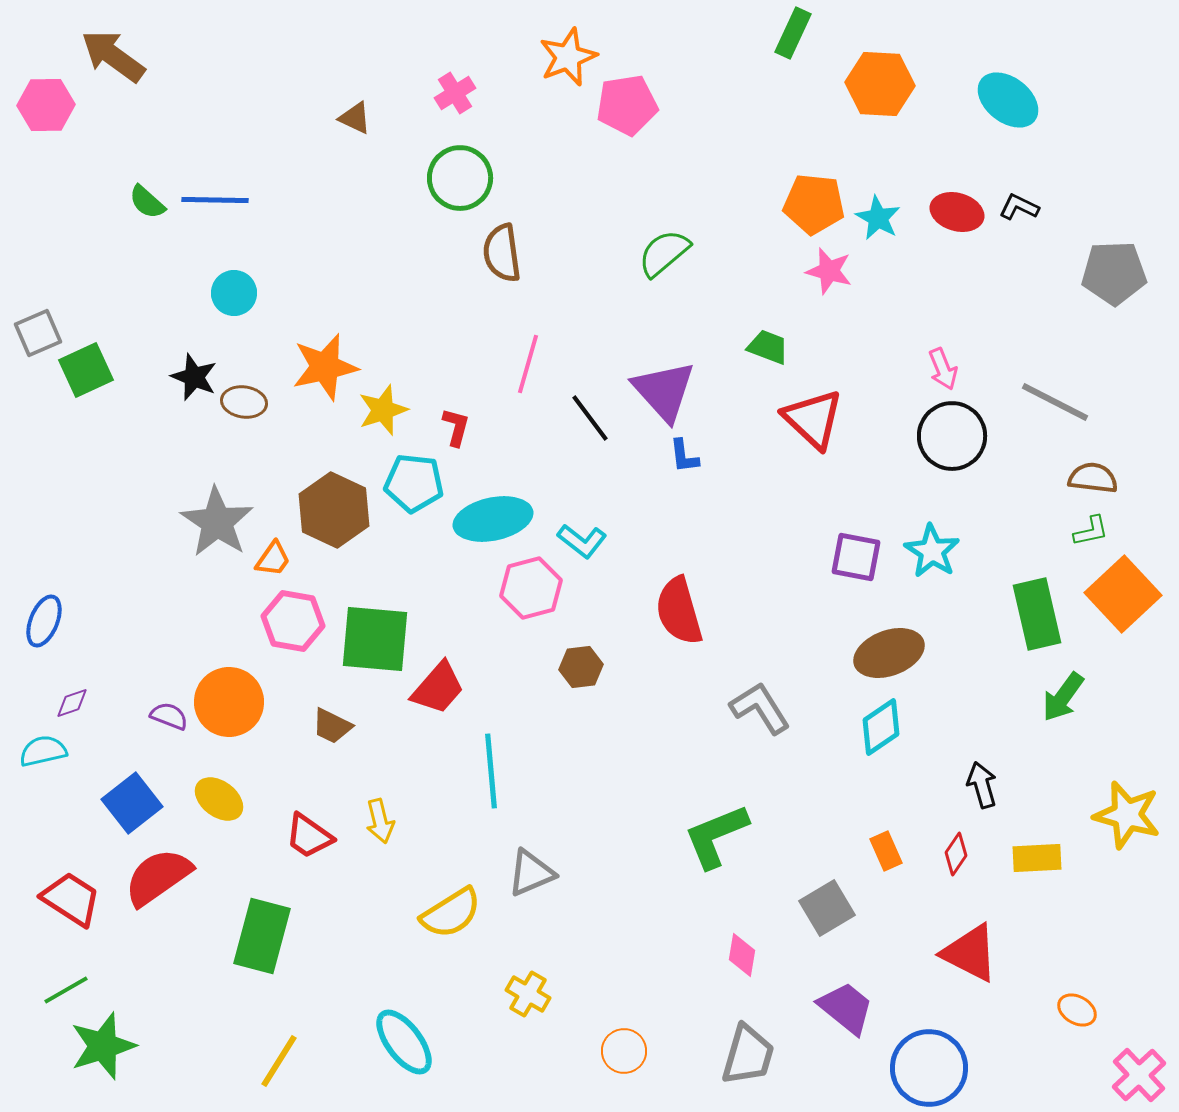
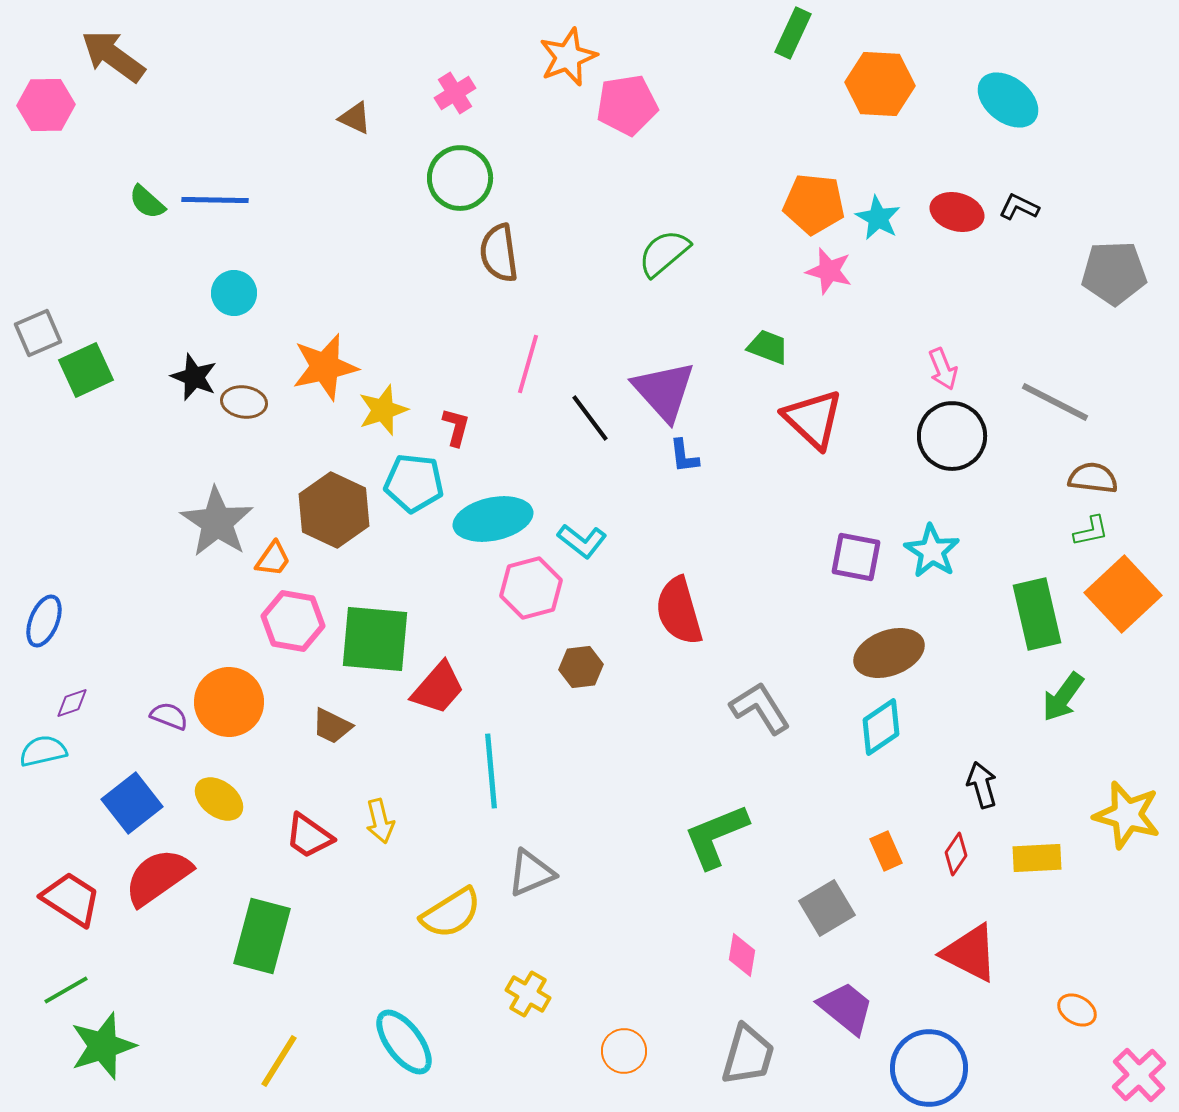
brown semicircle at (502, 253): moved 3 px left
